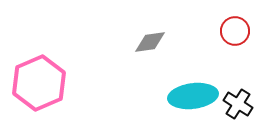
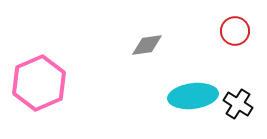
gray diamond: moved 3 px left, 3 px down
